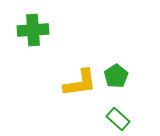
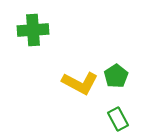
yellow L-shape: rotated 36 degrees clockwise
green rectangle: rotated 20 degrees clockwise
